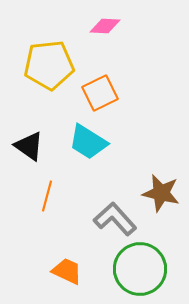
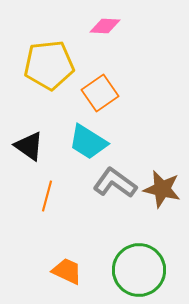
orange square: rotated 9 degrees counterclockwise
brown star: moved 1 px right, 4 px up
gray L-shape: moved 36 px up; rotated 12 degrees counterclockwise
green circle: moved 1 px left, 1 px down
